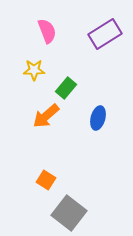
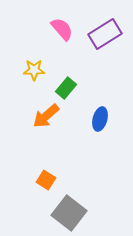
pink semicircle: moved 15 px right, 2 px up; rotated 20 degrees counterclockwise
blue ellipse: moved 2 px right, 1 px down
